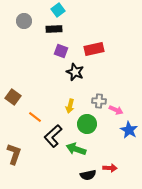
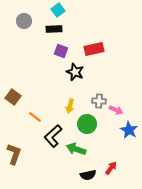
red arrow: moved 1 px right; rotated 56 degrees counterclockwise
